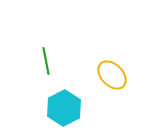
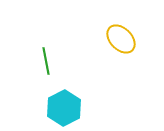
yellow ellipse: moved 9 px right, 36 px up
